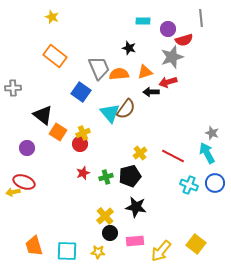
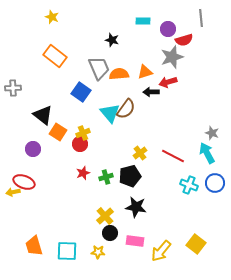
black star at (129, 48): moved 17 px left, 8 px up
purple circle at (27, 148): moved 6 px right, 1 px down
pink rectangle at (135, 241): rotated 12 degrees clockwise
